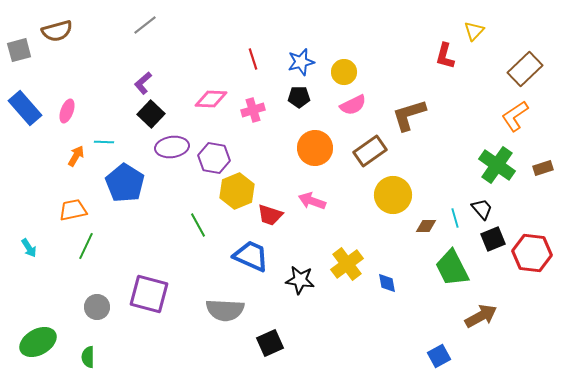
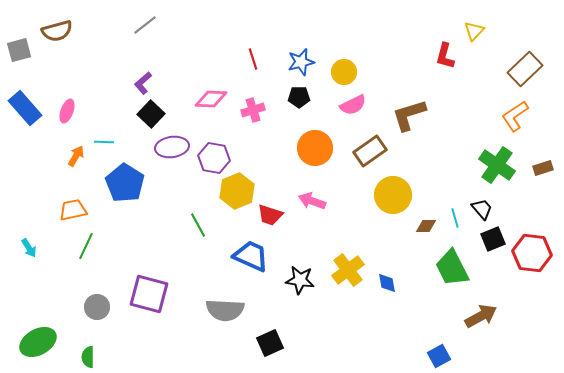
yellow cross at (347, 264): moved 1 px right, 6 px down
